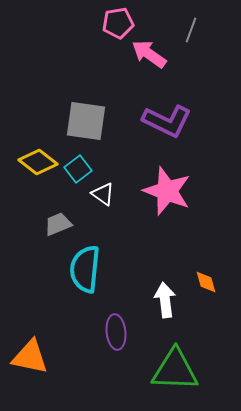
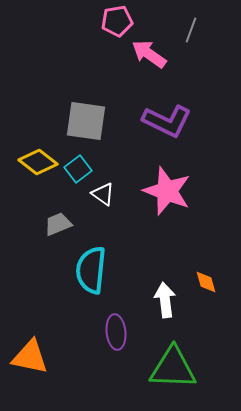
pink pentagon: moved 1 px left, 2 px up
cyan semicircle: moved 6 px right, 1 px down
green triangle: moved 2 px left, 2 px up
